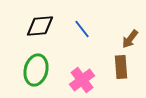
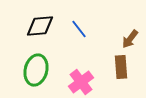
blue line: moved 3 px left
pink cross: moved 1 px left, 2 px down
